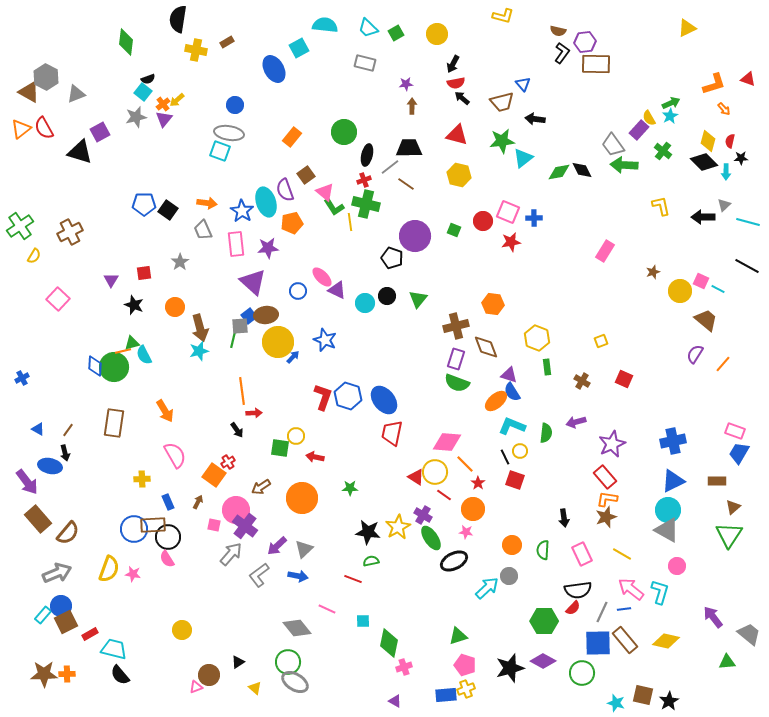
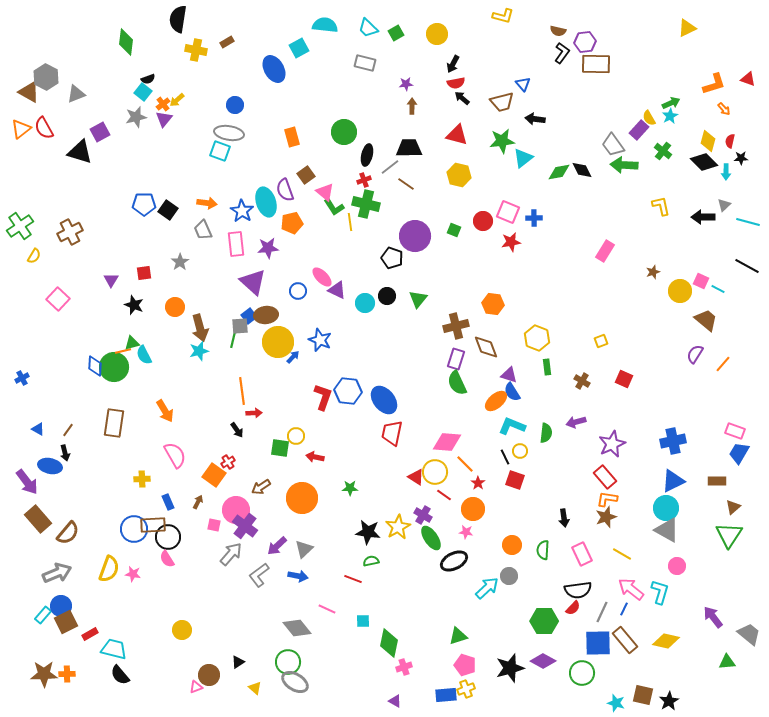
orange rectangle at (292, 137): rotated 54 degrees counterclockwise
blue star at (325, 340): moved 5 px left
green semicircle at (457, 383): rotated 45 degrees clockwise
blue hexagon at (348, 396): moved 5 px up; rotated 12 degrees counterclockwise
cyan circle at (668, 510): moved 2 px left, 2 px up
blue line at (624, 609): rotated 56 degrees counterclockwise
